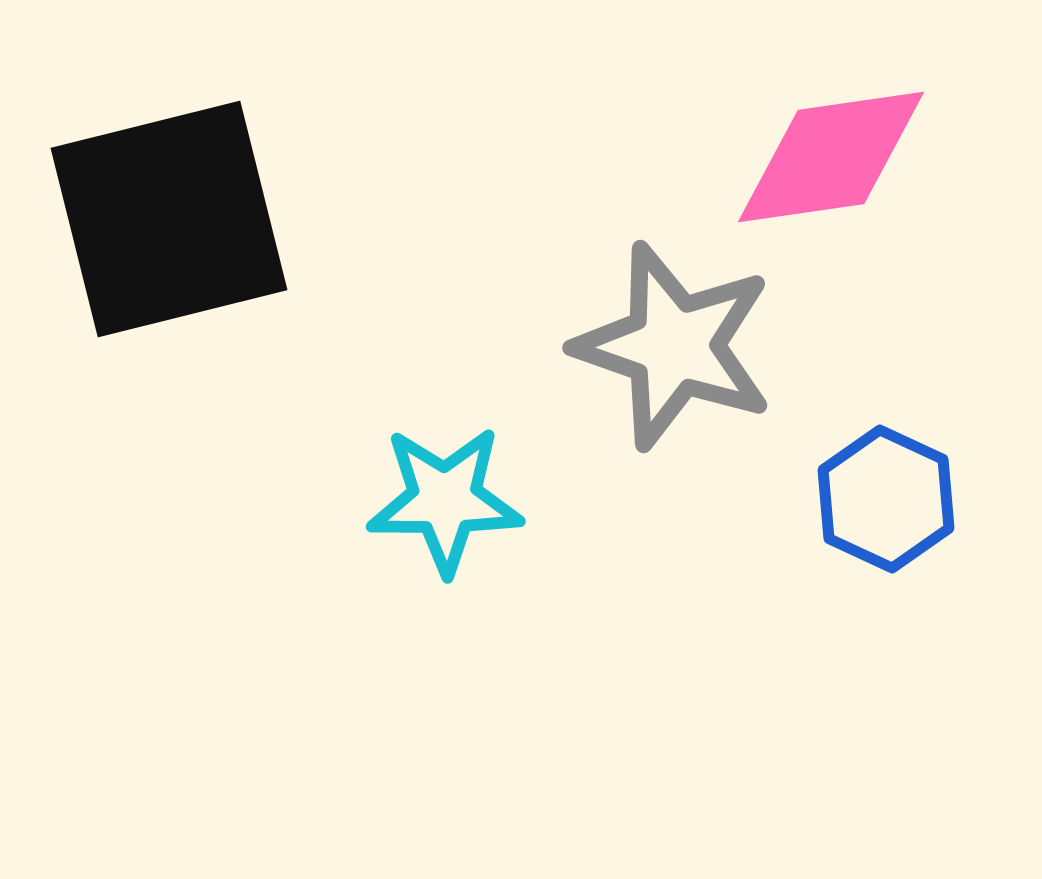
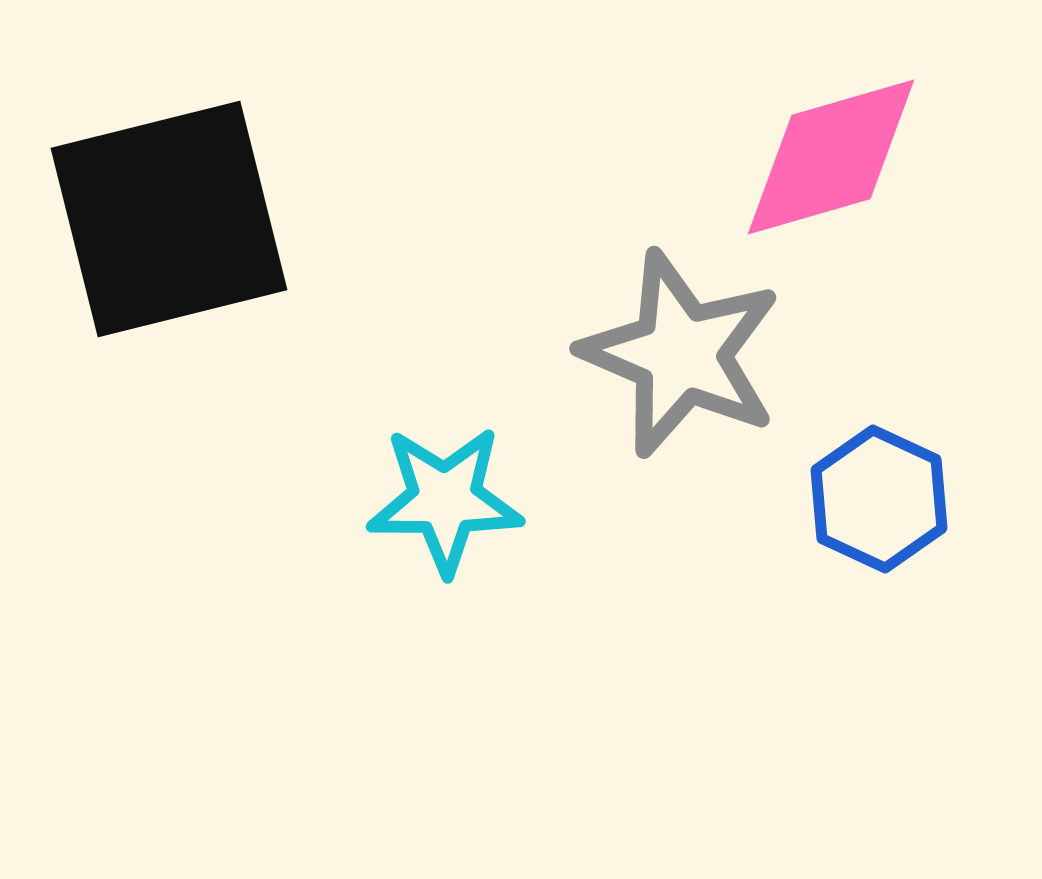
pink diamond: rotated 8 degrees counterclockwise
gray star: moved 7 px right, 8 px down; rotated 4 degrees clockwise
blue hexagon: moved 7 px left
